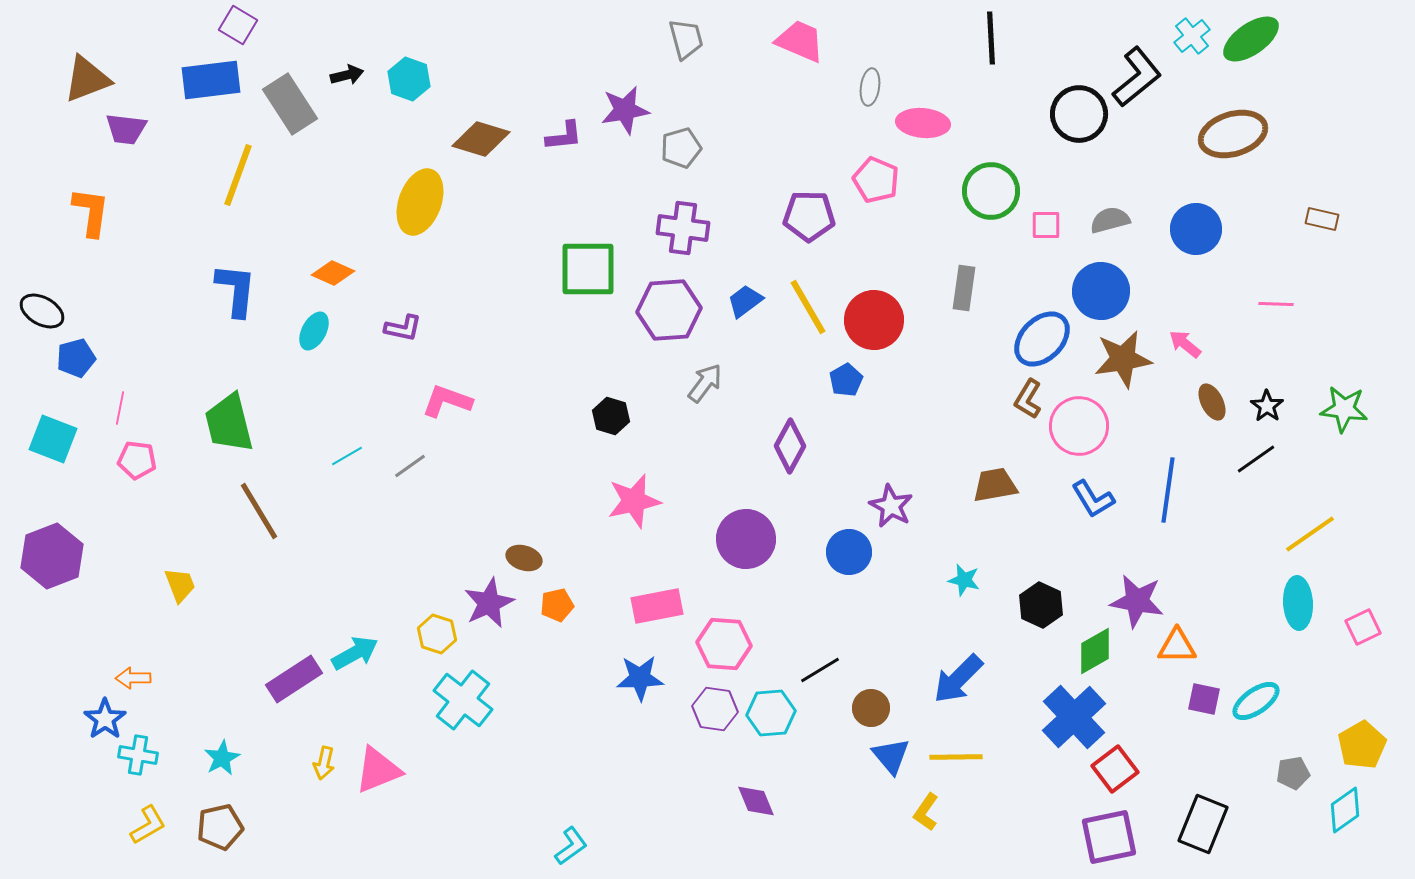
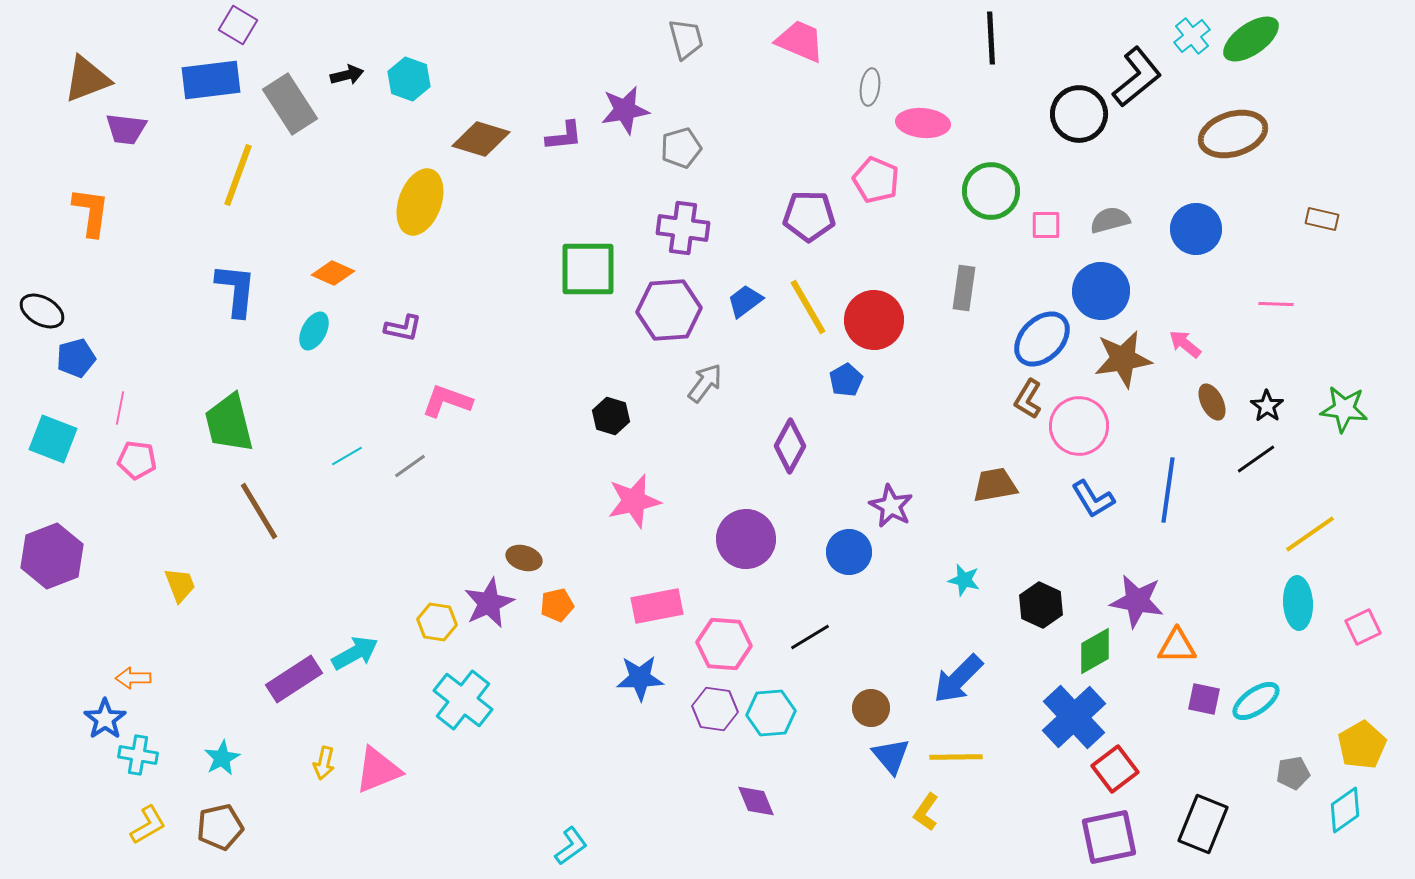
yellow hexagon at (437, 634): moved 12 px up; rotated 9 degrees counterclockwise
black line at (820, 670): moved 10 px left, 33 px up
